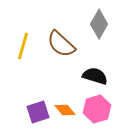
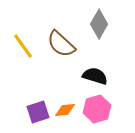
yellow line: rotated 52 degrees counterclockwise
orange diamond: rotated 55 degrees counterclockwise
